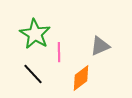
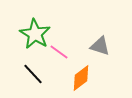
gray triangle: rotated 40 degrees clockwise
pink line: rotated 54 degrees counterclockwise
